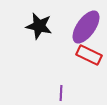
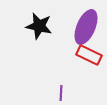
purple ellipse: rotated 12 degrees counterclockwise
